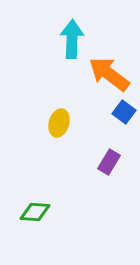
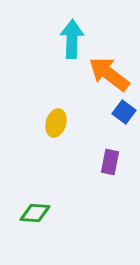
yellow ellipse: moved 3 px left
purple rectangle: moved 1 px right; rotated 20 degrees counterclockwise
green diamond: moved 1 px down
